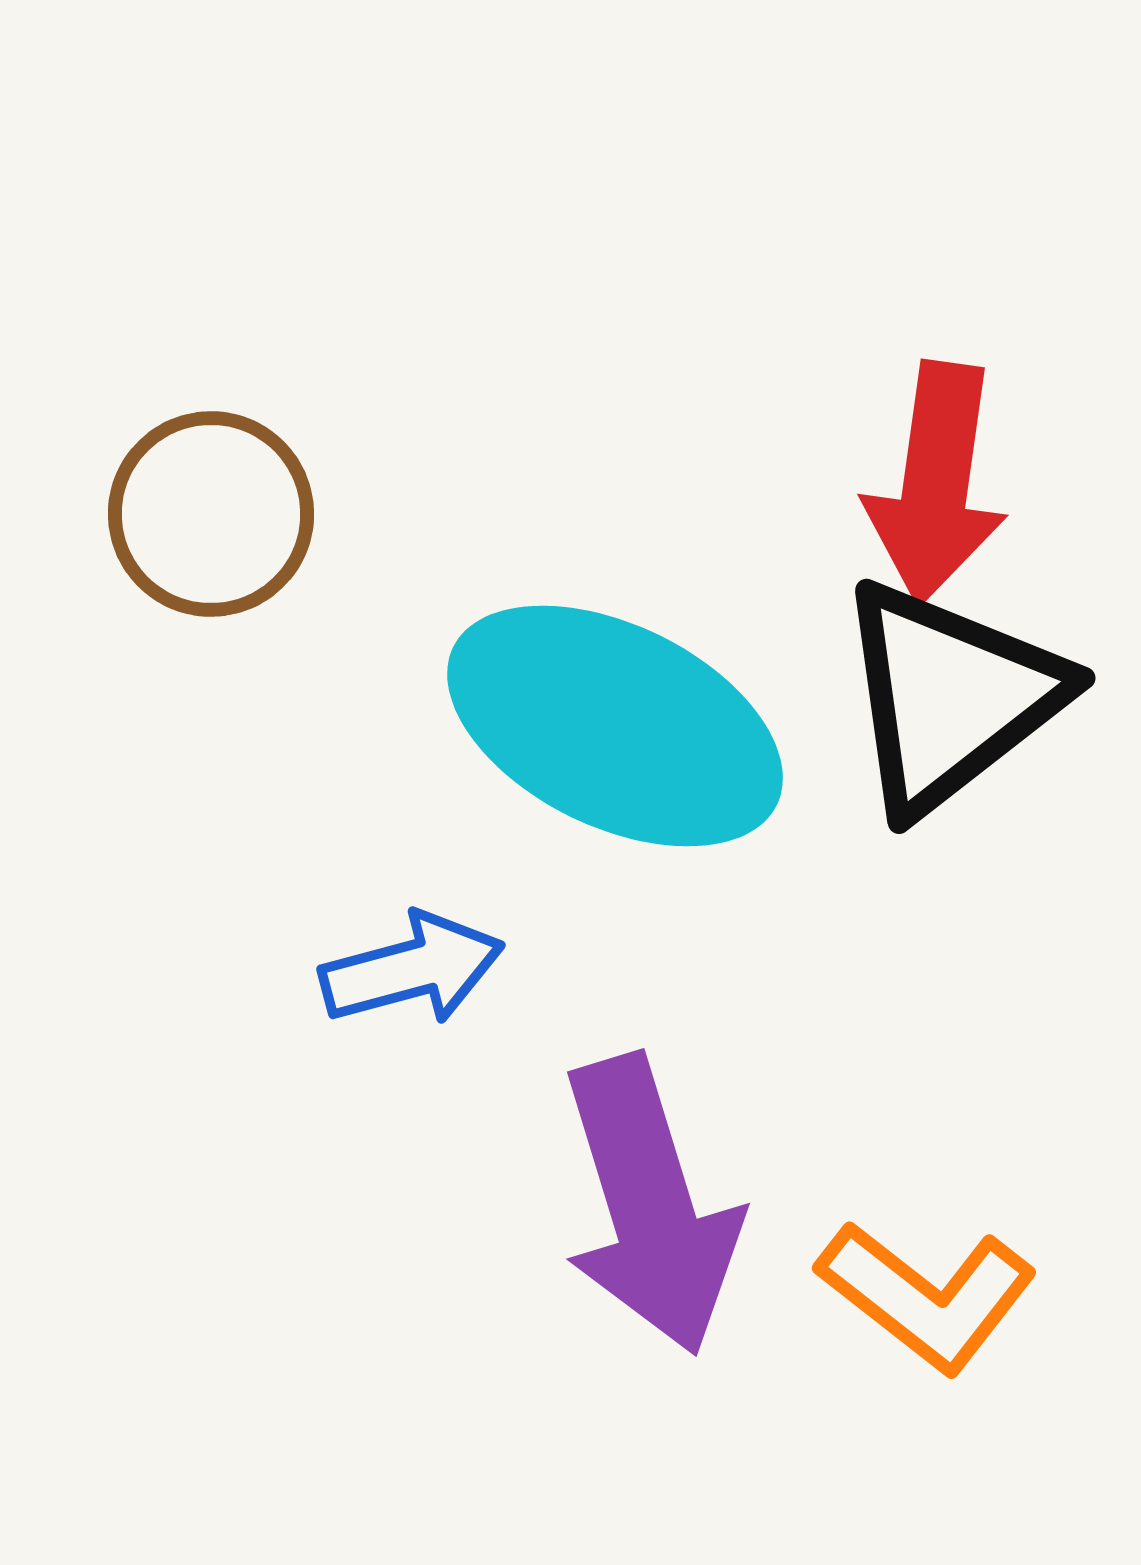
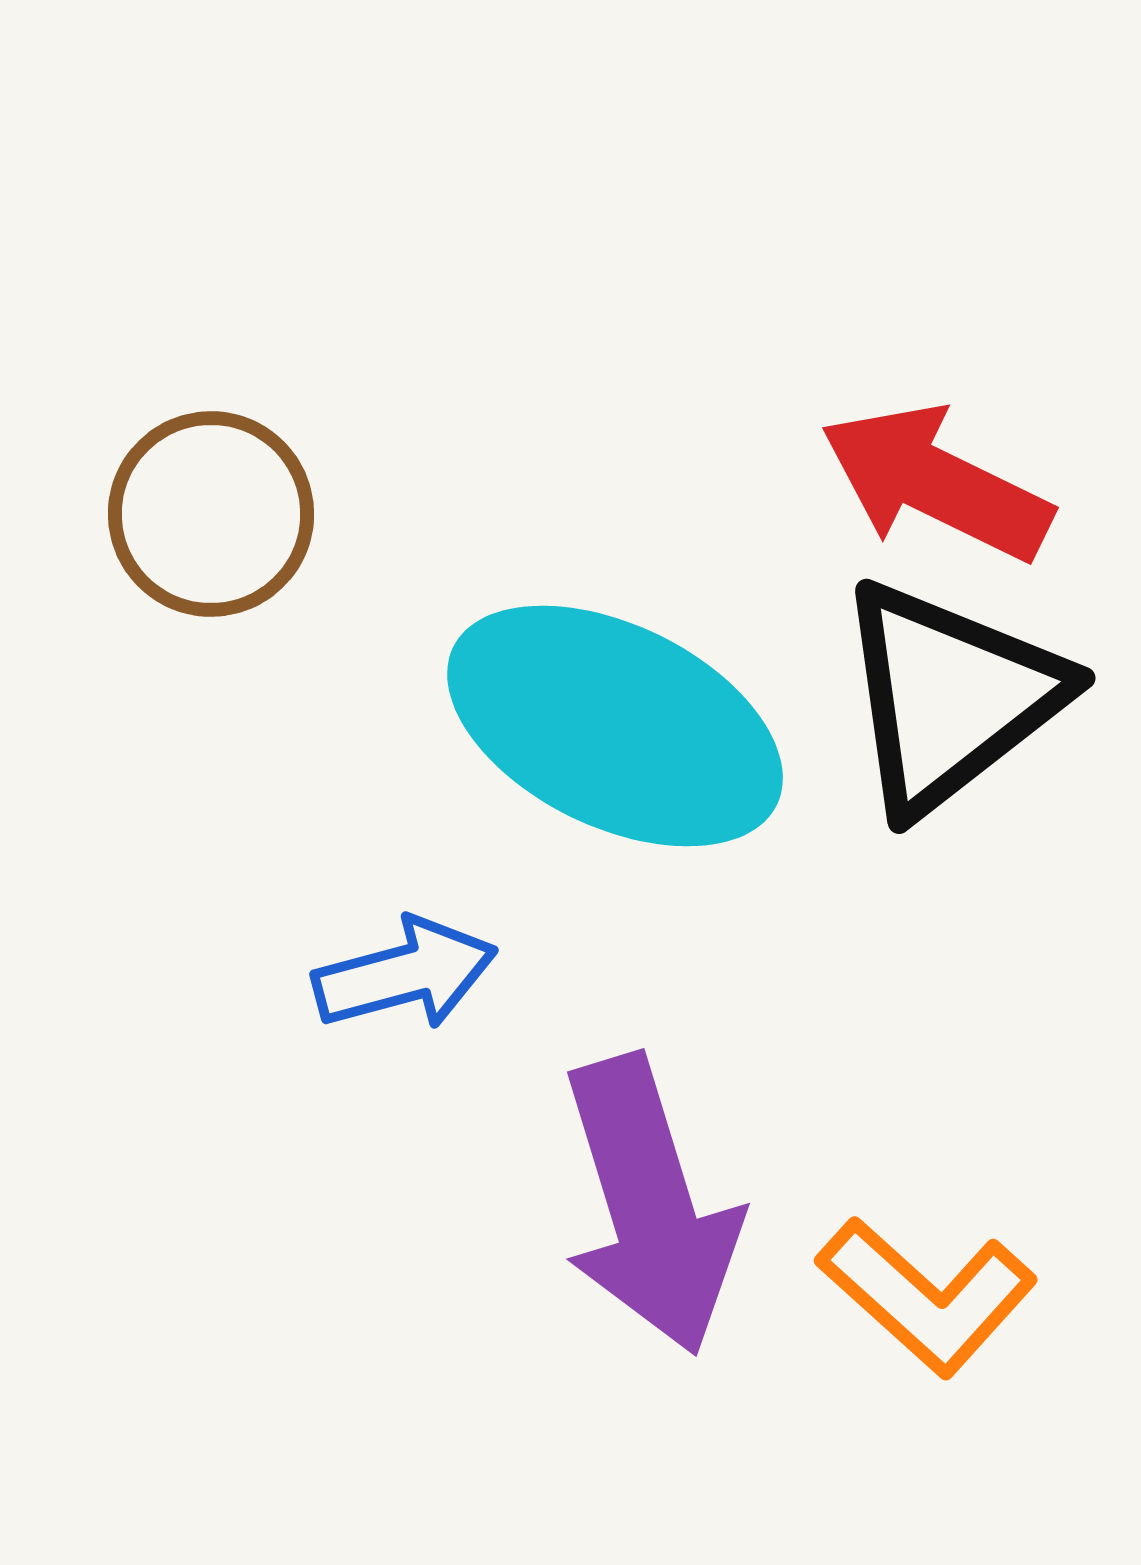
red arrow: rotated 108 degrees clockwise
blue arrow: moved 7 px left, 5 px down
orange L-shape: rotated 4 degrees clockwise
